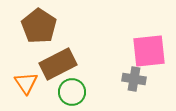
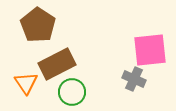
brown pentagon: moved 1 px left, 1 px up
pink square: moved 1 px right, 1 px up
brown rectangle: moved 1 px left
gray cross: rotated 15 degrees clockwise
